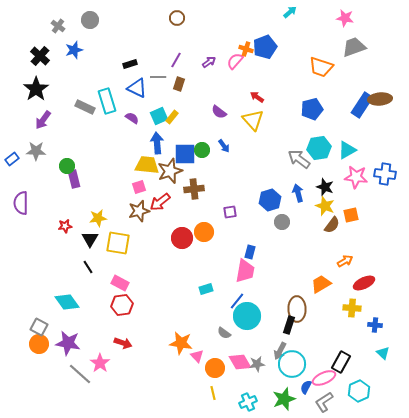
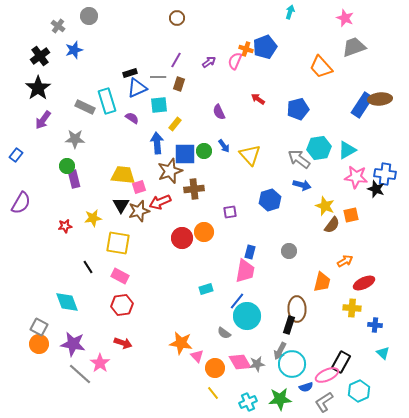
cyan arrow at (290, 12): rotated 32 degrees counterclockwise
pink star at (345, 18): rotated 12 degrees clockwise
gray circle at (90, 20): moved 1 px left, 4 px up
black cross at (40, 56): rotated 12 degrees clockwise
pink semicircle at (235, 61): rotated 18 degrees counterclockwise
black rectangle at (130, 64): moved 9 px down
orange trapezoid at (321, 67): rotated 30 degrees clockwise
blue triangle at (137, 88): rotated 50 degrees counterclockwise
black star at (36, 89): moved 2 px right, 1 px up
red arrow at (257, 97): moved 1 px right, 2 px down
blue pentagon at (312, 109): moved 14 px left
purple semicircle at (219, 112): rotated 28 degrees clockwise
cyan square at (159, 116): moved 11 px up; rotated 18 degrees clockwise
yellow rectangle at (172, 117): moved 3 px right, 7 px down
yellow triangle at (253, 120): moved 3 px left, 35 px down
green circle at (202, 150): moved 2 px right, 1 px down
gray star at (36, 151): moved 39 px right, 12 px up
blue rectangle at (12, 159): moved 4 px right, 4 px up; rotated 16 degrees counterclockwise
yellow trapezoid at (147, 165): moved 24 px left, 10 px down
black star at (325, 187): moved 51 px right, 2 px down
blue arrow at (298, 193): moved 4 px right, 8 px up; rotated 120 degrees clockwise
red arrow at (160, 202): rotated 15 degrees clockwise
purple semicircle at (21, 203): rotated 150 degrees counterclockwise
yellow star at (98, 218): moved 5 px left
gray circle at (282, 222): moved 7 px right, 29 px down
black triangle at (90, 239): moved 31 px right, 34 px up
pink rectangle at (120, 283): moved 7 px up
orange trapezoid at (321, 284): moved 1 px right, 2 px up; rotated 135 degrees clockwise
cyan diamond at (67, 302): rotated 15 degrees clockwise
purple star at (68, 343): moved 5 px right, 1 px down
pink ellipse at (324, 378): moved 3 px right, 3 px up
blue semicircle at (306, 387): rotated 136 degrees counterclockwise
yellow line at (213, 393): rotated 24 degrees counterclockwise
green star at (284, 399): moved 4 px left; rotated 15 degrees clockwise
